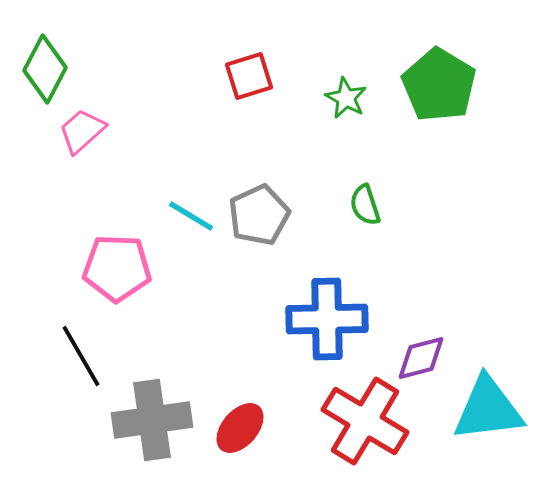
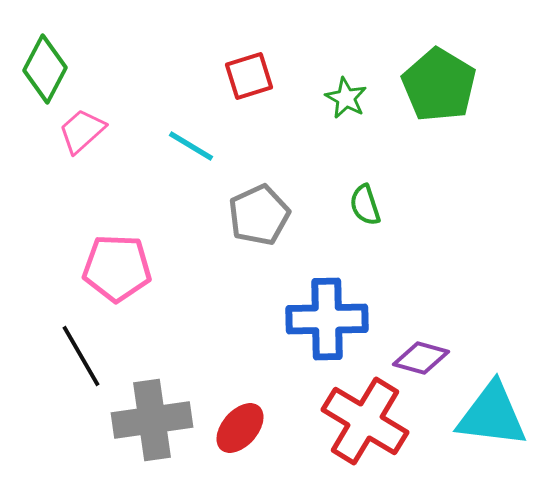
cyan line: moved 70 px up
purple diamond: rotated 30 degrees clockwise
cyan triangle: moved 4 px right, 6 px down; rotated 14 degrees clockwise
